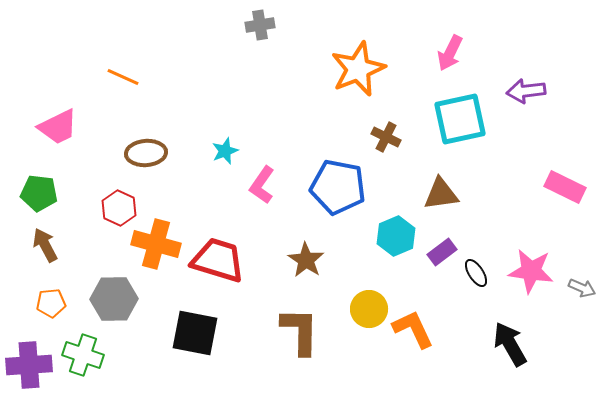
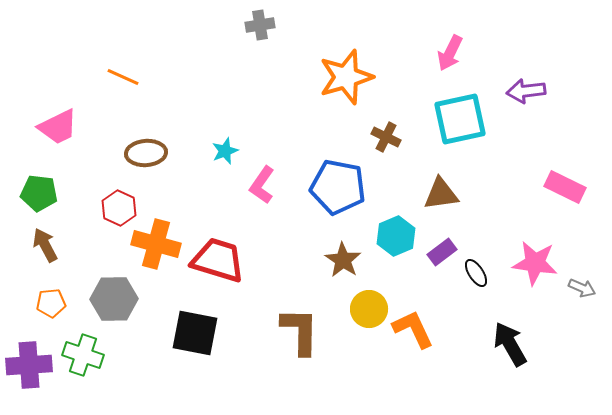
orange star: moved 12 px left, 8 px down; rotated 6 degrees clockwise
brown star: moved 37 px right
pink star: moved 4 px right, 8 px up
